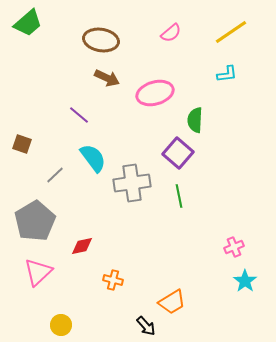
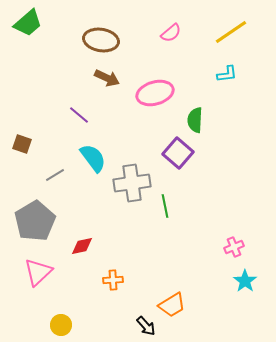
gray line: rotated 12 degrees clockwise
green line: moved 14 px left, 10 px down
orange cross: rotated 18 degrees counterclockwise
orange trapezoid: moved 3 px down
